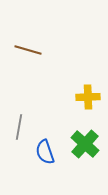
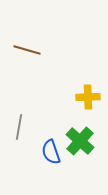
brown line: moved 1 px left
green cross: moved 5 px left, 3 px up
blue semicircle: moved 6 px right
